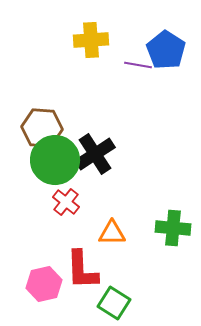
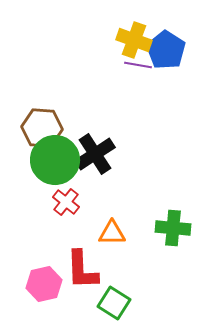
yellow cross: moved 43 px right; rotated 24 degrees clockwise
